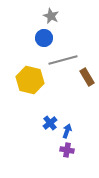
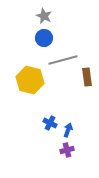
gray star: moved 7 px left
brown rectangle: rotated 24 degrees clockwise
blue cross: rotated 24 degrees counterclockwise
blue arrow: moved 1 px right, 1 px up
purple cross: rotated 24 degrees counterclockwise
